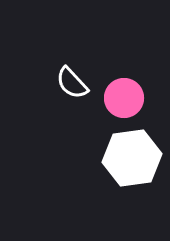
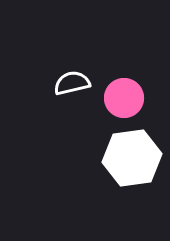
white semicircle: rotated 120 degrees clockwise
